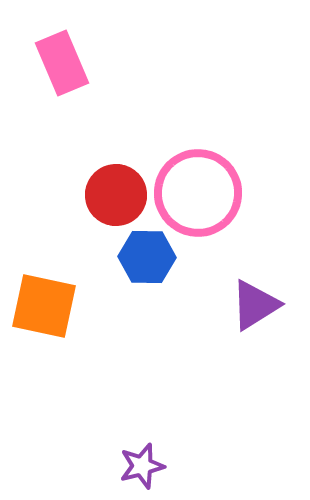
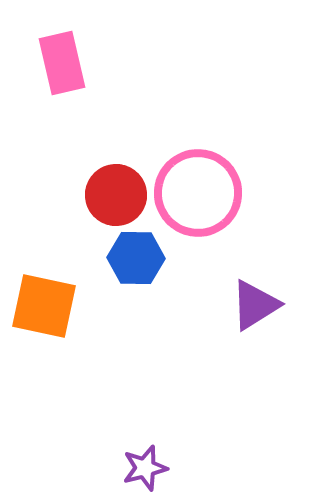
pink rectangle: rotated 10 degrees clockwise
blue hexagon: moved 11 px left, 1 px down
purple star: moved 3 px right, 2 px down
